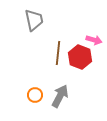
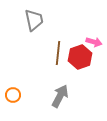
pink arrow: moved 2 px down
red hexagon: rotated 20 degrees clockwise
orange circle: moved 22 px left
